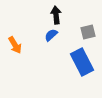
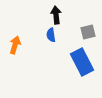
blue semicircle: rotated 56 degrees counterclockwise
orange arrow: rotated 132 degrees counterclockwise
